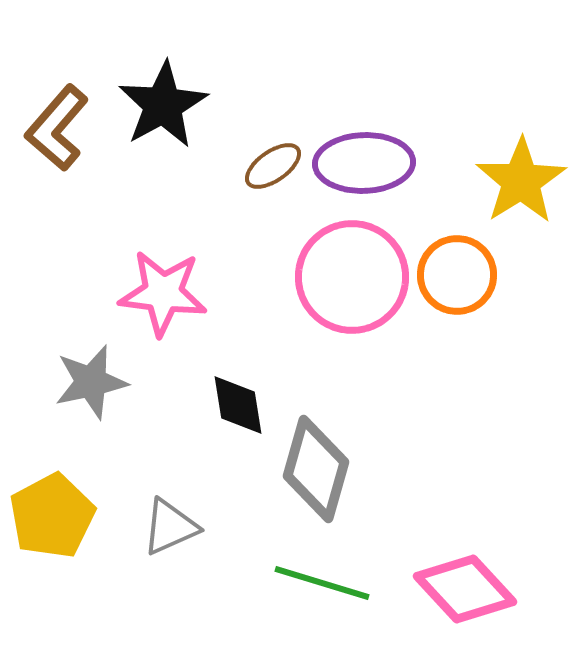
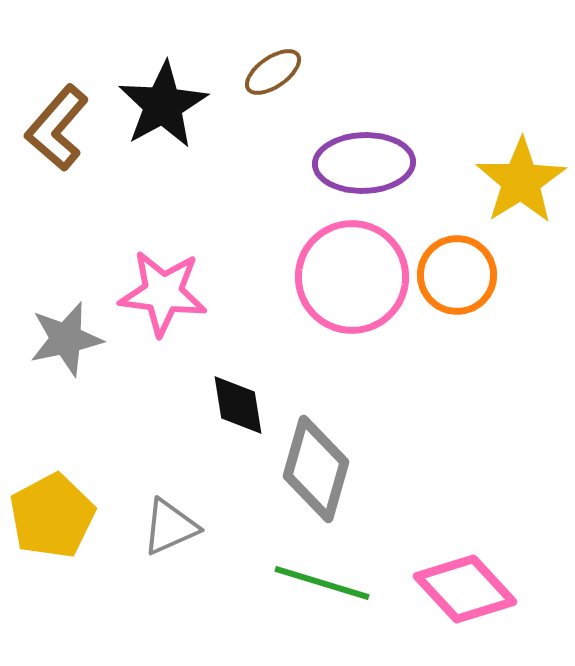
brown ellipse: moved 94 px up
gray star: moved 25 px left, 43 px up
